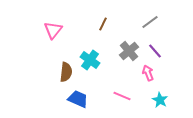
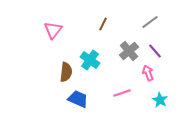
pink line: moved 3 px up; rotated 42 degrees counterclockwise
